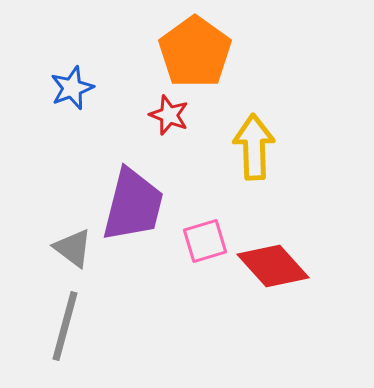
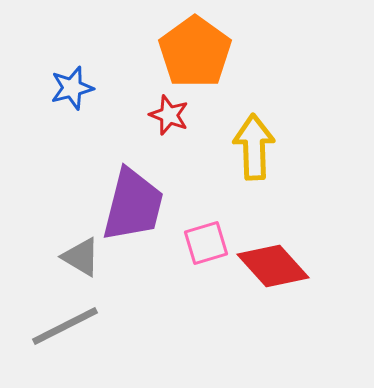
blue star: rotated 6 degrees clockwise
pink square: moved 1 px right, 2 px down
gray triangle: moved 8 px right, 9 px down; rotated 6 degrees counterclockwise
gray line: rotated 48 degrees clockwise
